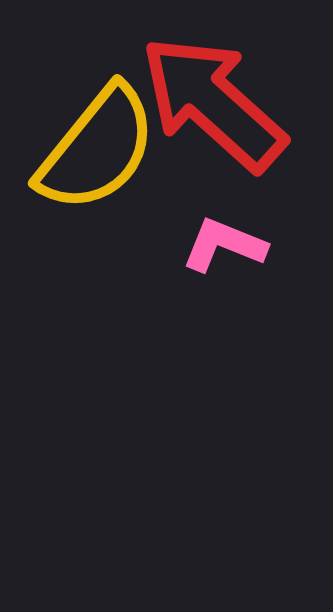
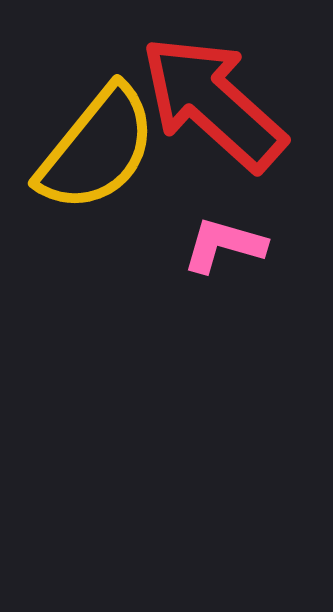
pink L-shape: rotated 6 degrees counterclockwise
